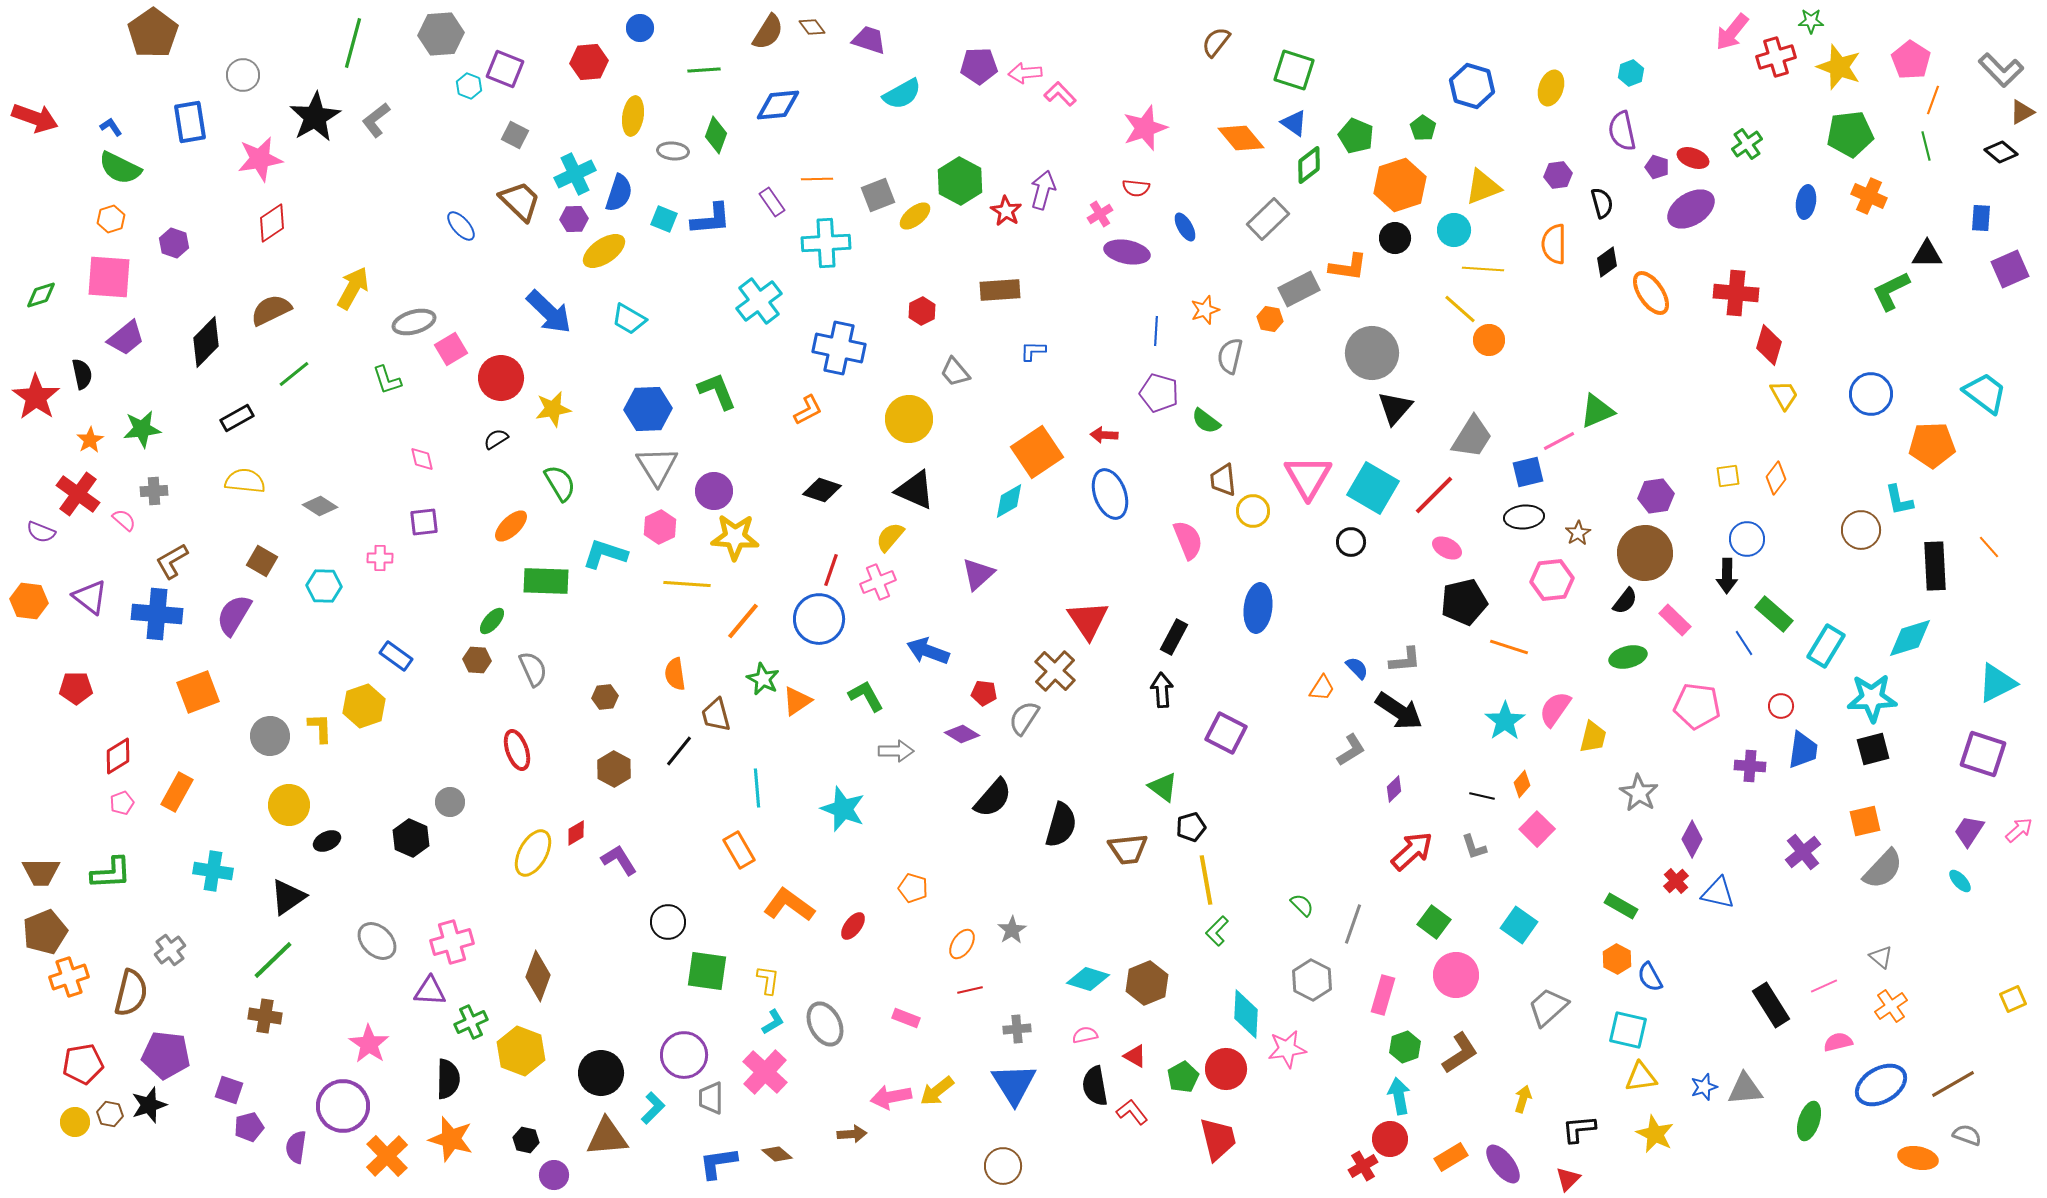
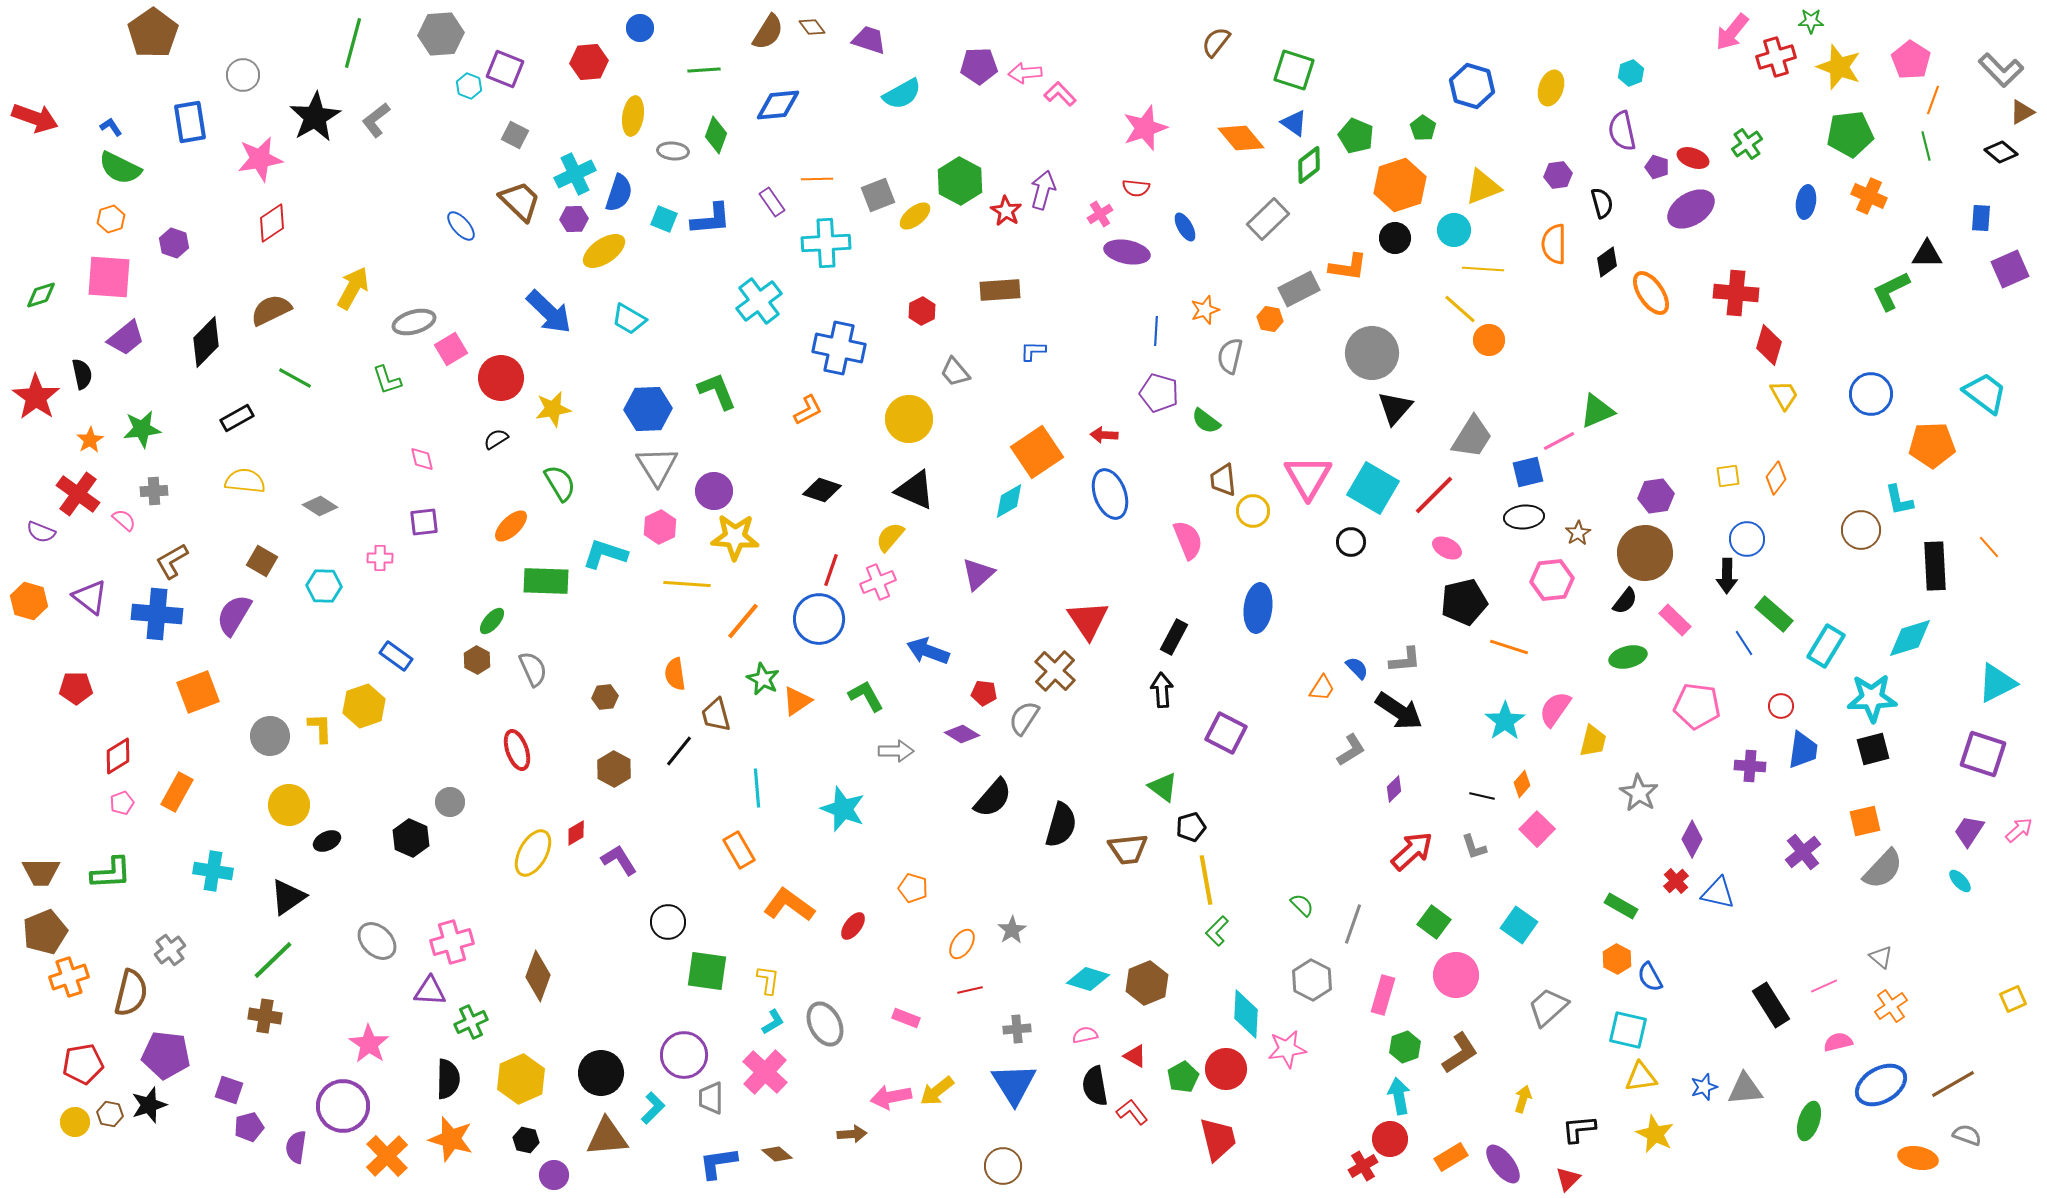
green line at (294, 374): moved 1 px right, 4 px down; rotated 68 degrees clockwise
orange hexagon at (29, 601): rotated 9 degrees clockwise
brown hexagon at (477, 660): rotated 24 degrees clockwise
yellow trapezoid at (1593, 737): moved 4 px down
yellow hexagon at (521, 1051): moved 28 px down; rotated 15 degrees clockwise
